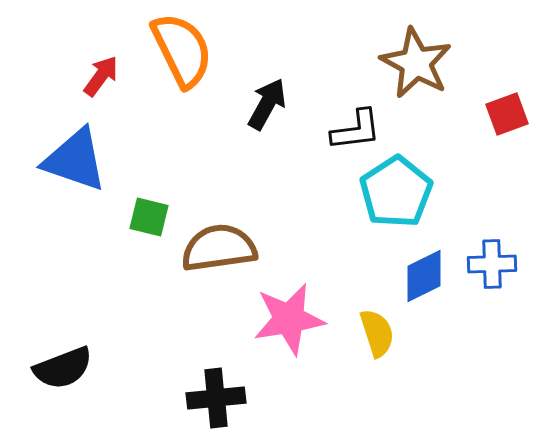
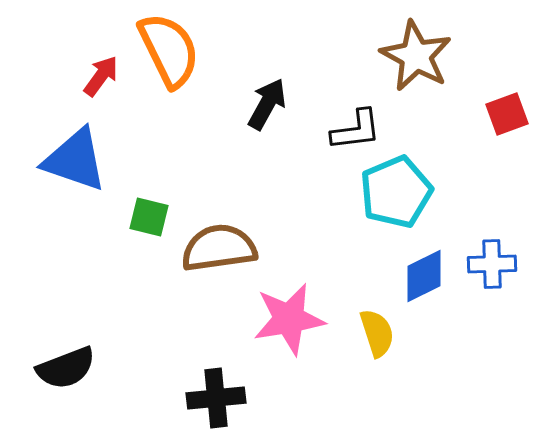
orange semicircle: moved 13 px left
brown star: moved 7 px up
cyan pentagon: rotated 10 degrees clockwise
black semicircle: moved 3 px right
